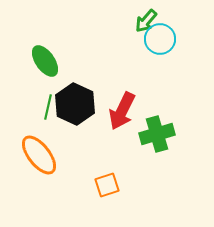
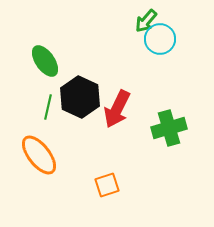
black hexagon: moved 5 px right, 7 px up
red arrow: moved 5 px left, 2 px up
green cross: moved 12 px right, 6 px up
